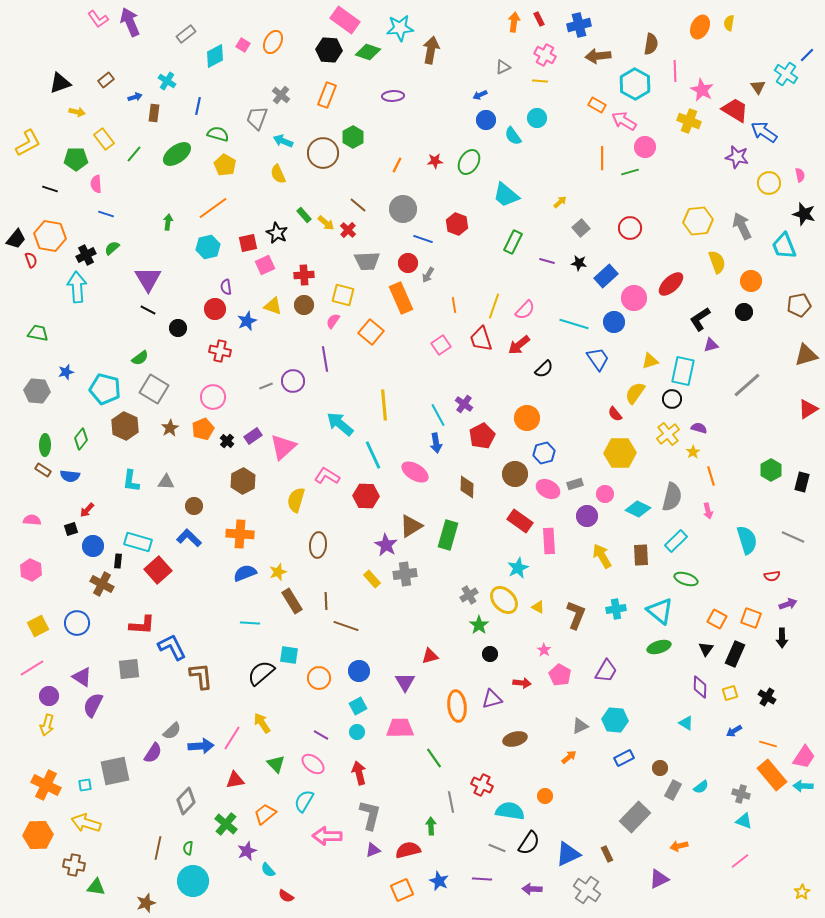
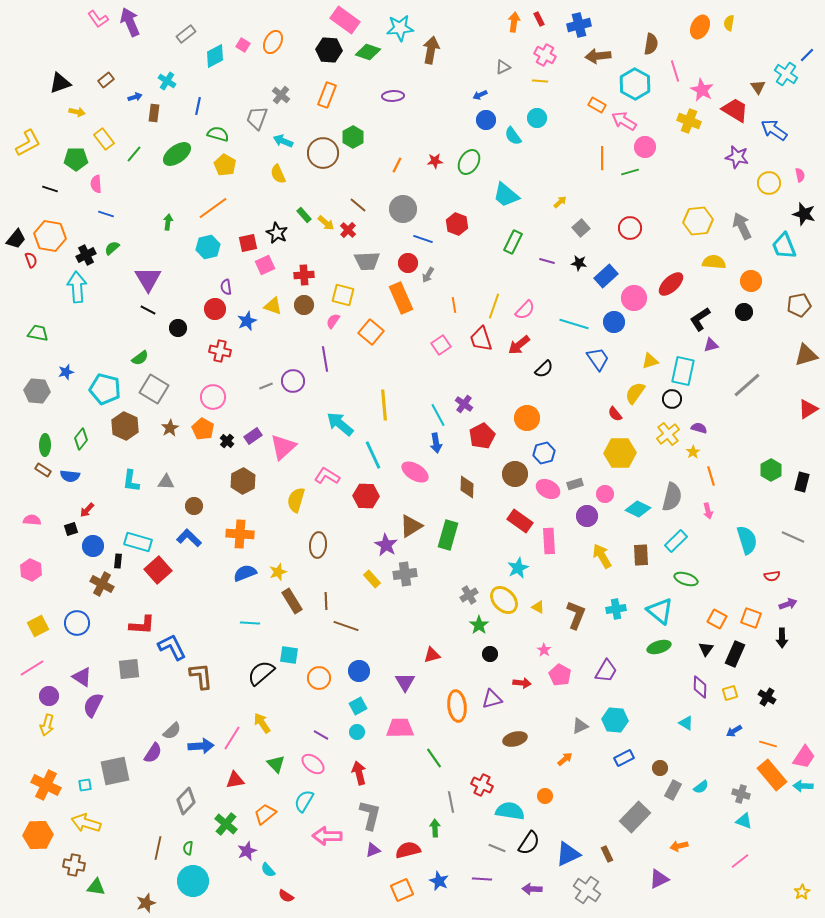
pink line at (675, 71): rotated 15 degrees counterclockwise
blue arrow at (764, 132): moved 10 px right, 2 px up
yellow semicircle at (717, 262): moved 3 px left; rotated 65 degrees counterclockwise
orange pentagon at (203, 429): rotated 20 degrees counterclockwise
red triangle at (430, 656): moved 2 px right, 1 px up
orange arrow at (569, 757): moved 4 px left, 2 px down
green arrow at (431, 826): moved 4 px right, 2 px down
